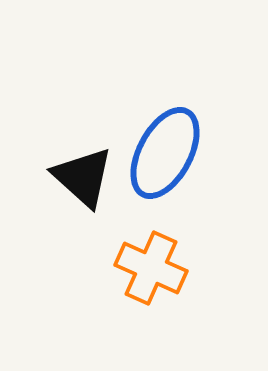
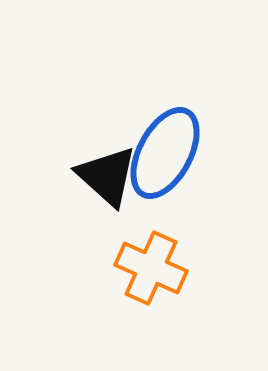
black triangle: moved 24 px right, 1 px up
